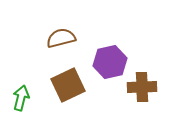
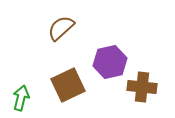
brown semicircle: moved 10 px up; rotated 28 degrees counterclockwise
brown cross: rotated 8 degrees clockwise
